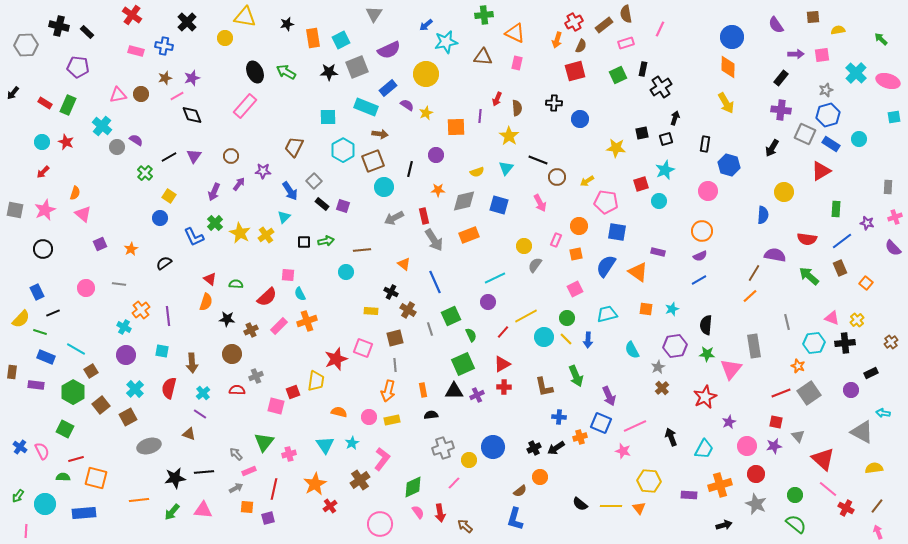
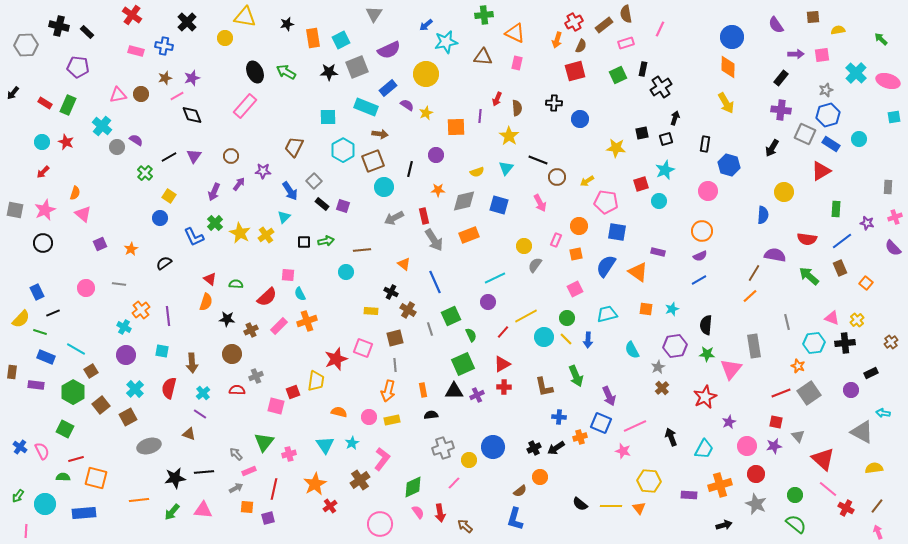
black circle at (43, 249): moved 6 px up
